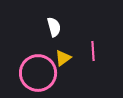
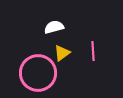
white semicircle: rotated 90 degrees counterclockwise
yellow triangle: moved 1 px left, 5 px up
